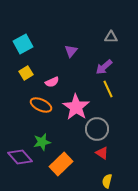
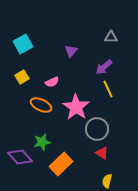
yellow square: moved 4 px left, 4 px down
